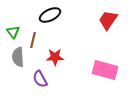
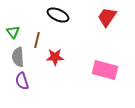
black ellipse: moved 8 px right; rotated 50 degrees clockwise
red trapezoid: moved 1 px left, 3 px up
brown line: moved 4 px right
purple semicircle: moved 18 px left, 2 px down; rotated 12 degrees clockwise
